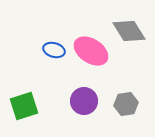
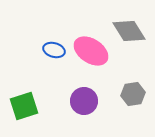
gray hexagon: moved 7 px right, 10 px up
